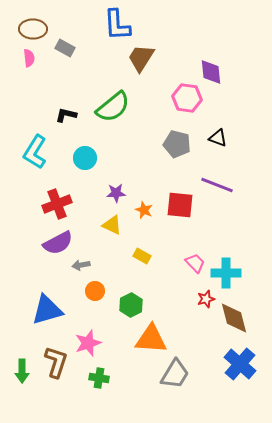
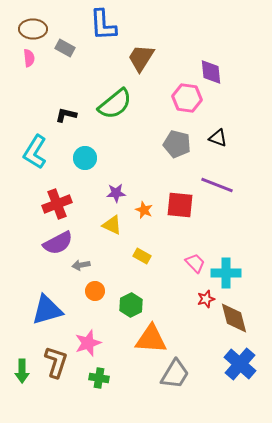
blue L-shape: moved 14 px left
green semicircle: moved 2 px right, 3 px up
